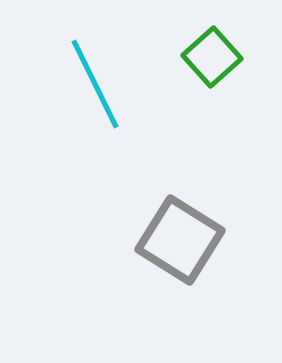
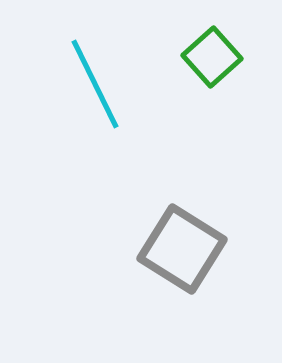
gray square: moved 2 px right, 9 px down
